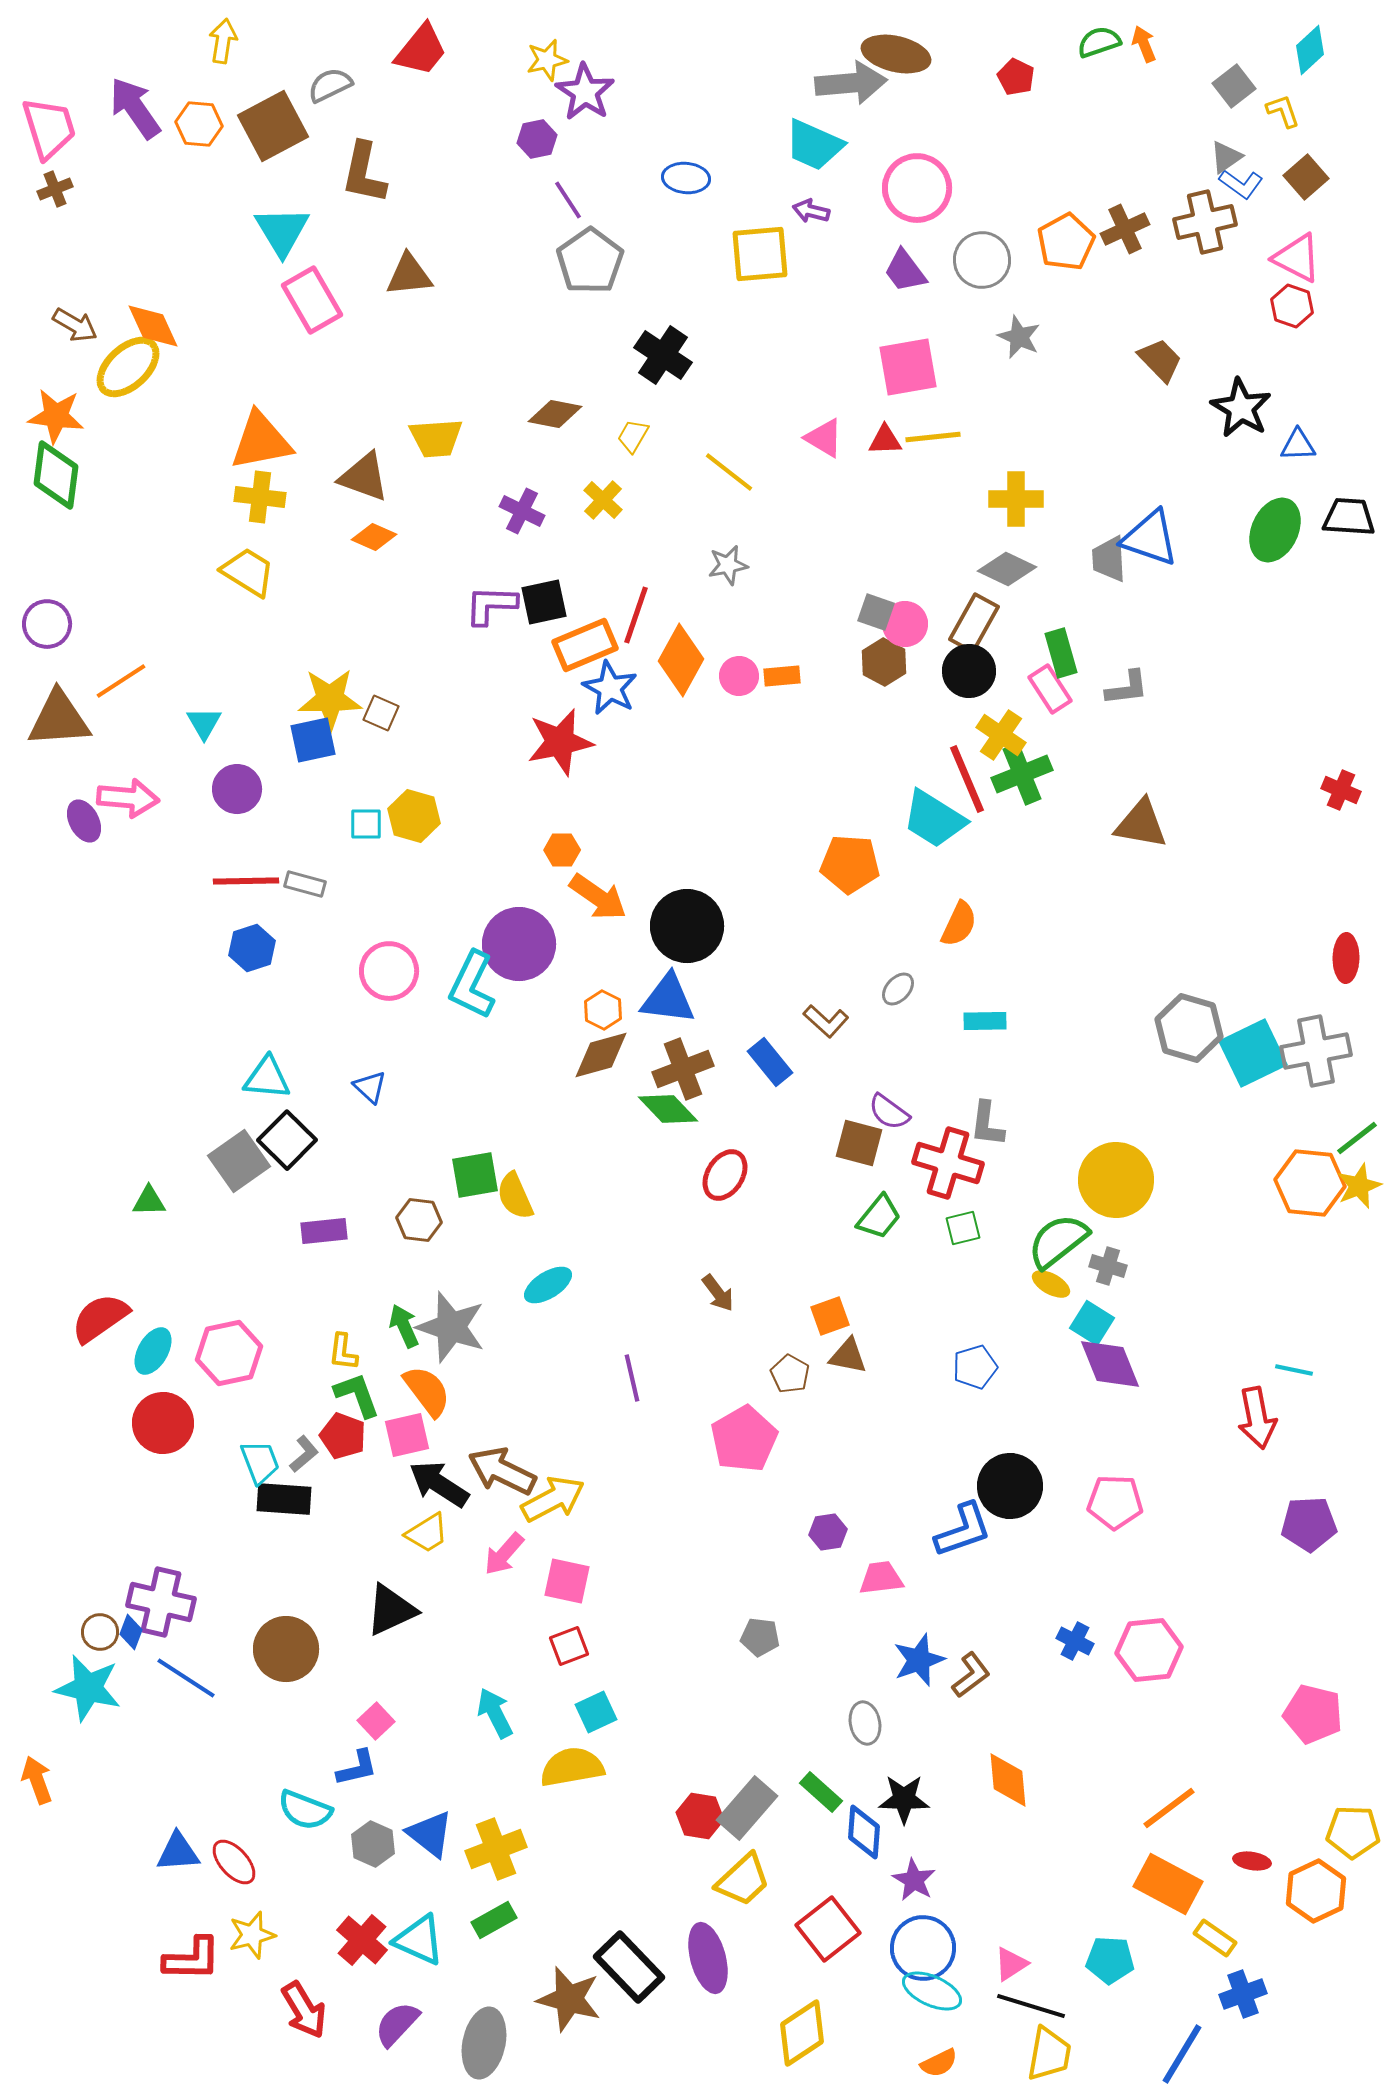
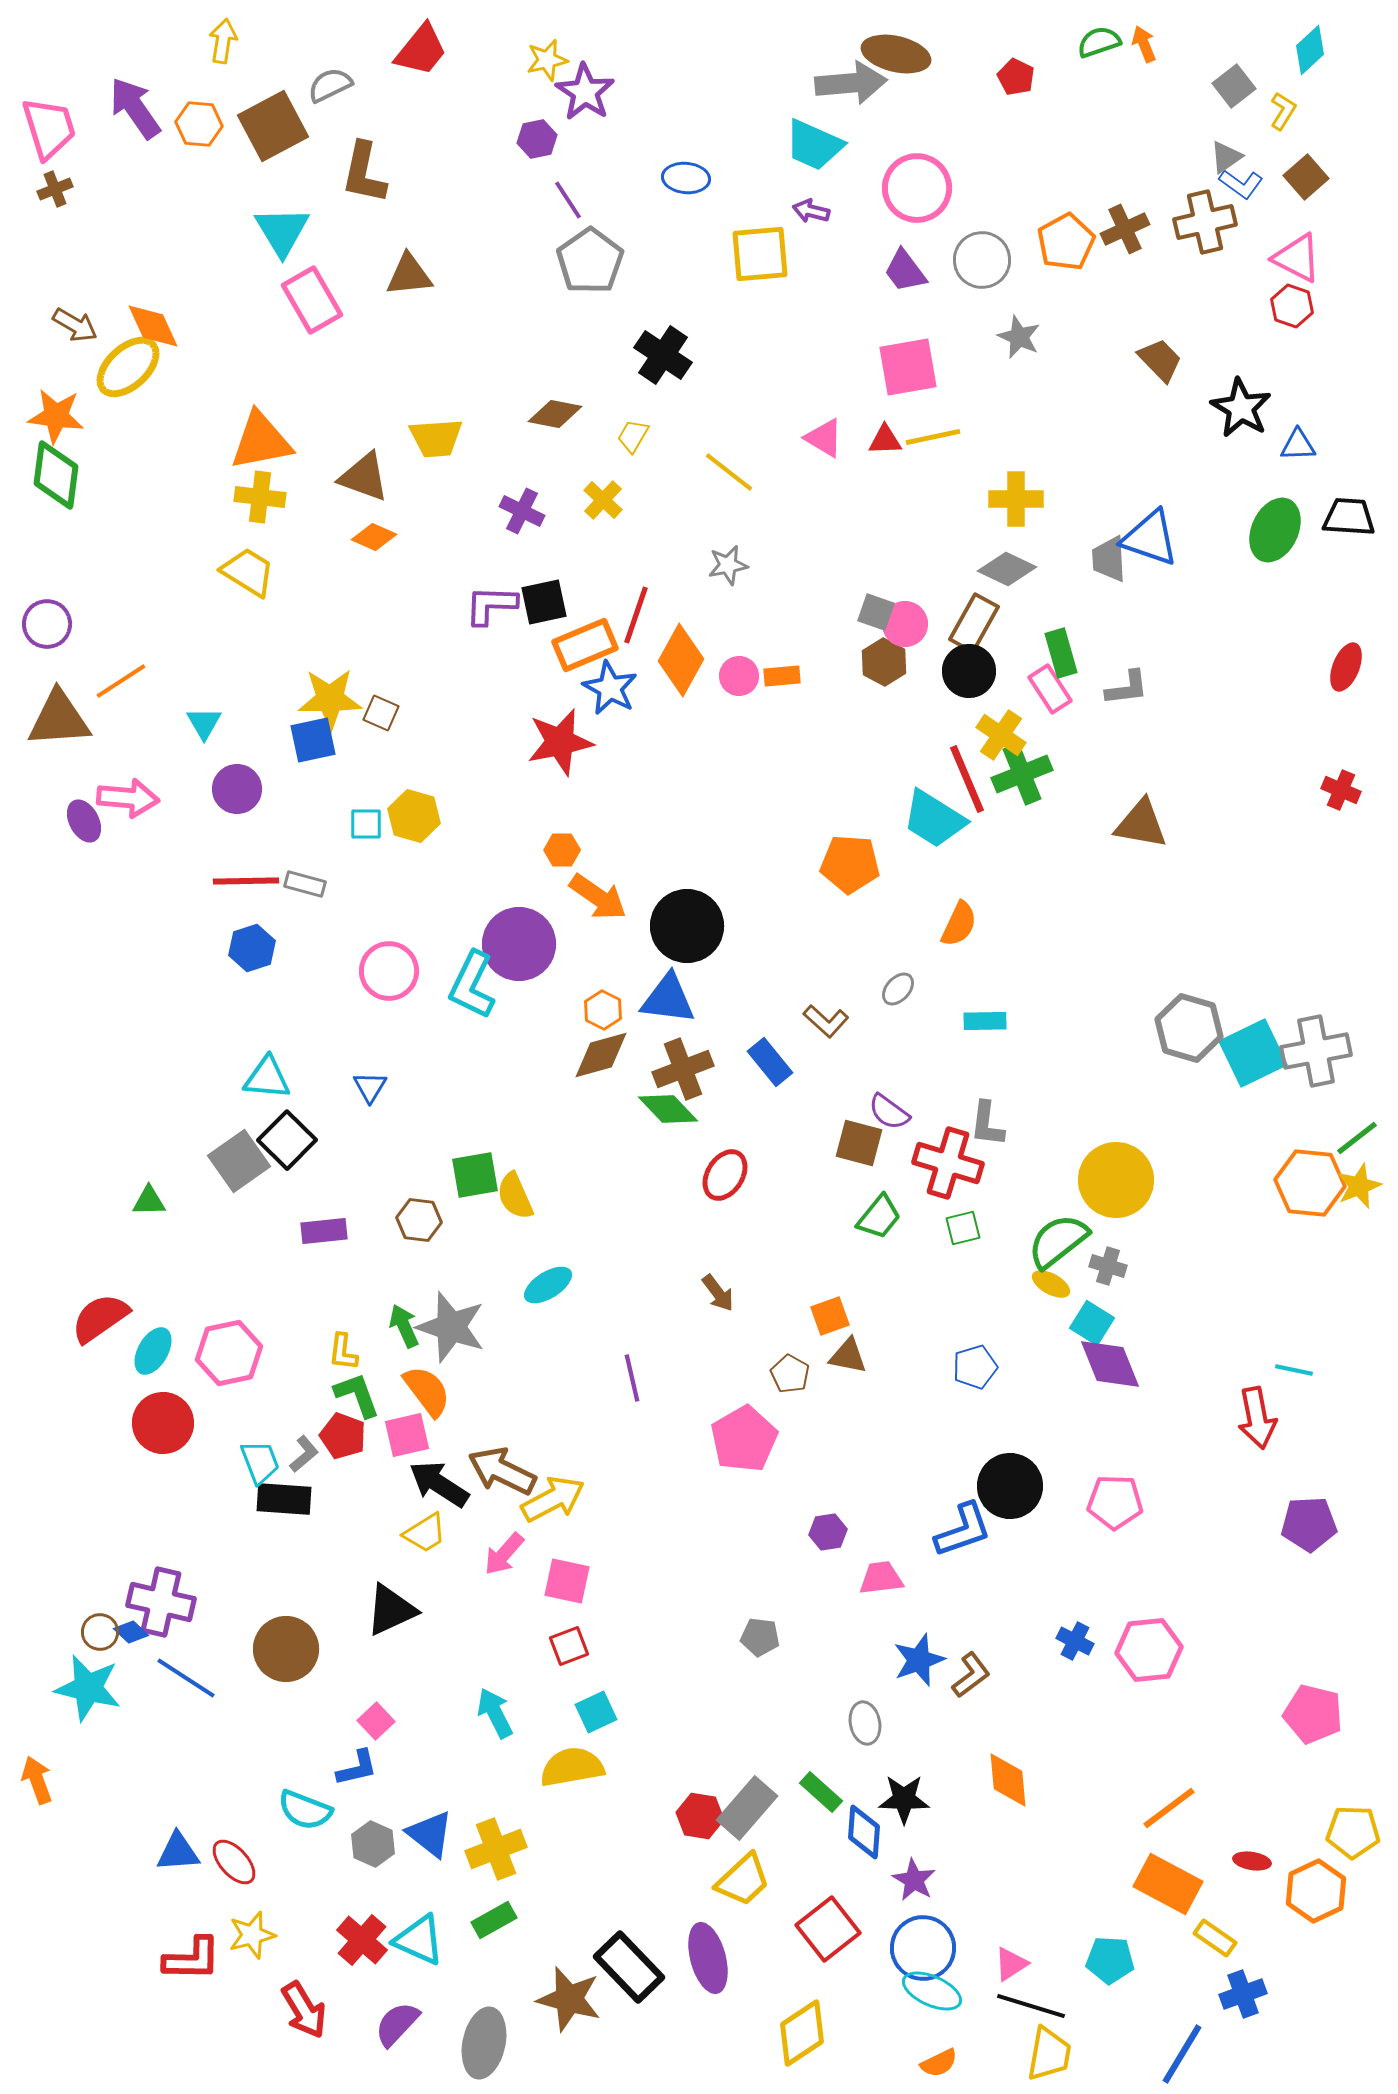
yellow L-shape at (1283, 111): rotated 51 degrees clockwise
yellow line at (933, 437): rotated 6 degrees counterclockwise
red ellipse at (1346, 958): moved 291 px up; rotated 21 degrees clockwise
blue triangle at (370, 1087): rotated 18 degrees clockwise
yellow trapezoid at (427, 1533): moved 2 px left
blue diamond at (131, 1632): rotated 68 degrees counterclockwise
